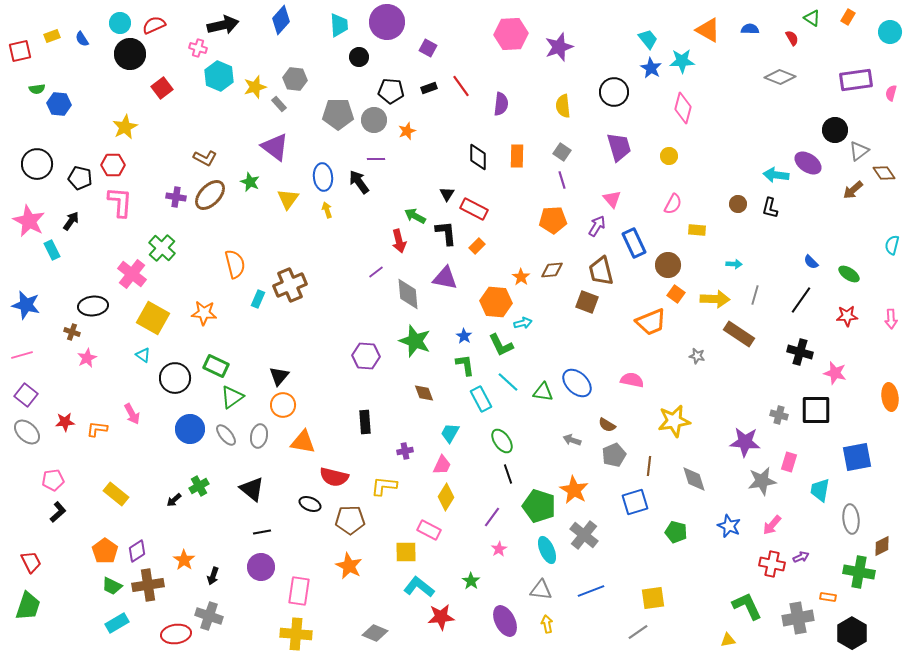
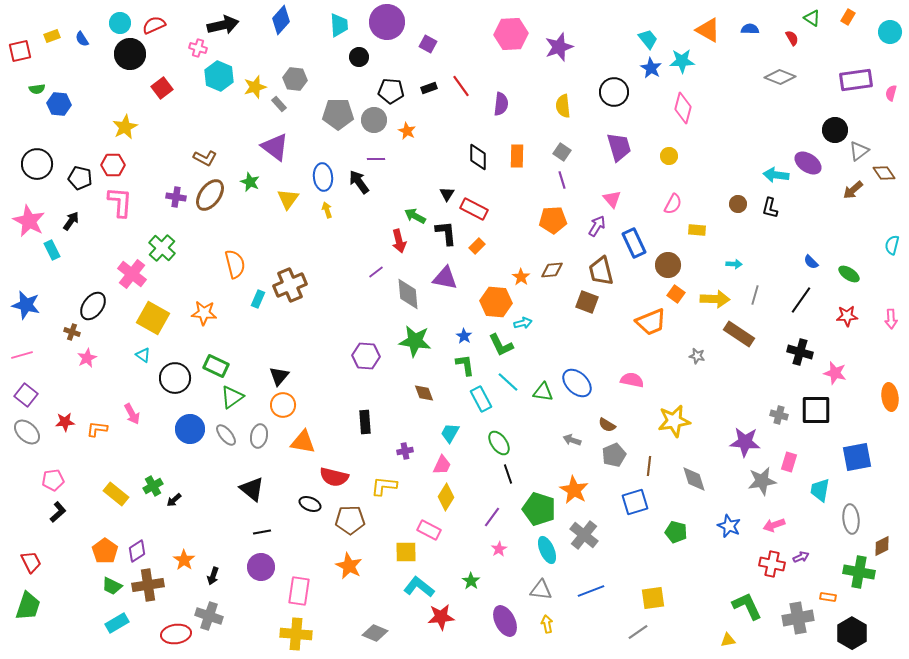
purple square at (428, 48): moved 4 px up
orange star at (407, 131): rotated 24 degrees counterclockwise
brown ellipse at (210, 195): rotated 8 degrees counterclockwise
black ellipse at (93, 306): rotated 48 degrees counterclockwise
green star at (415, 341): rotated 12 degrees counterclockwise
green ellipse at (502, 441): moved 3 px left, 2 px down
green cross at (199, 486): moved 46 px left
green pentagon at (539, 506): moved 3 px down
pink arrow at (772, 525): moved 2 px right; rotated 30 degrees clockwise
